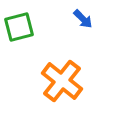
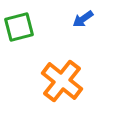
blue arrow: rotated 100 degrees clockwise
